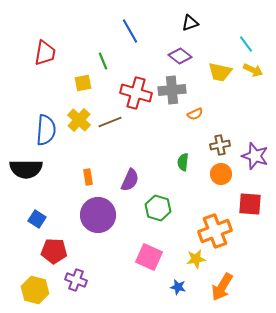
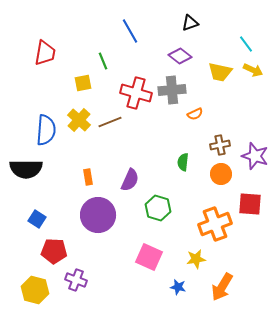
orange cross: moved 7 px up
